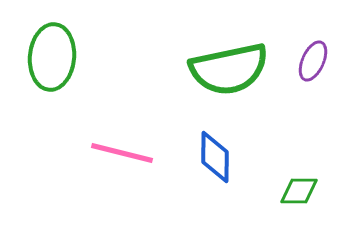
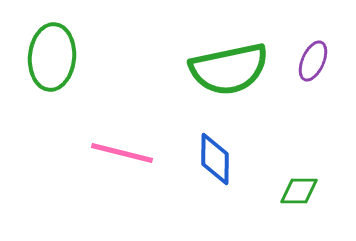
blue diamond: moved 2 px down
